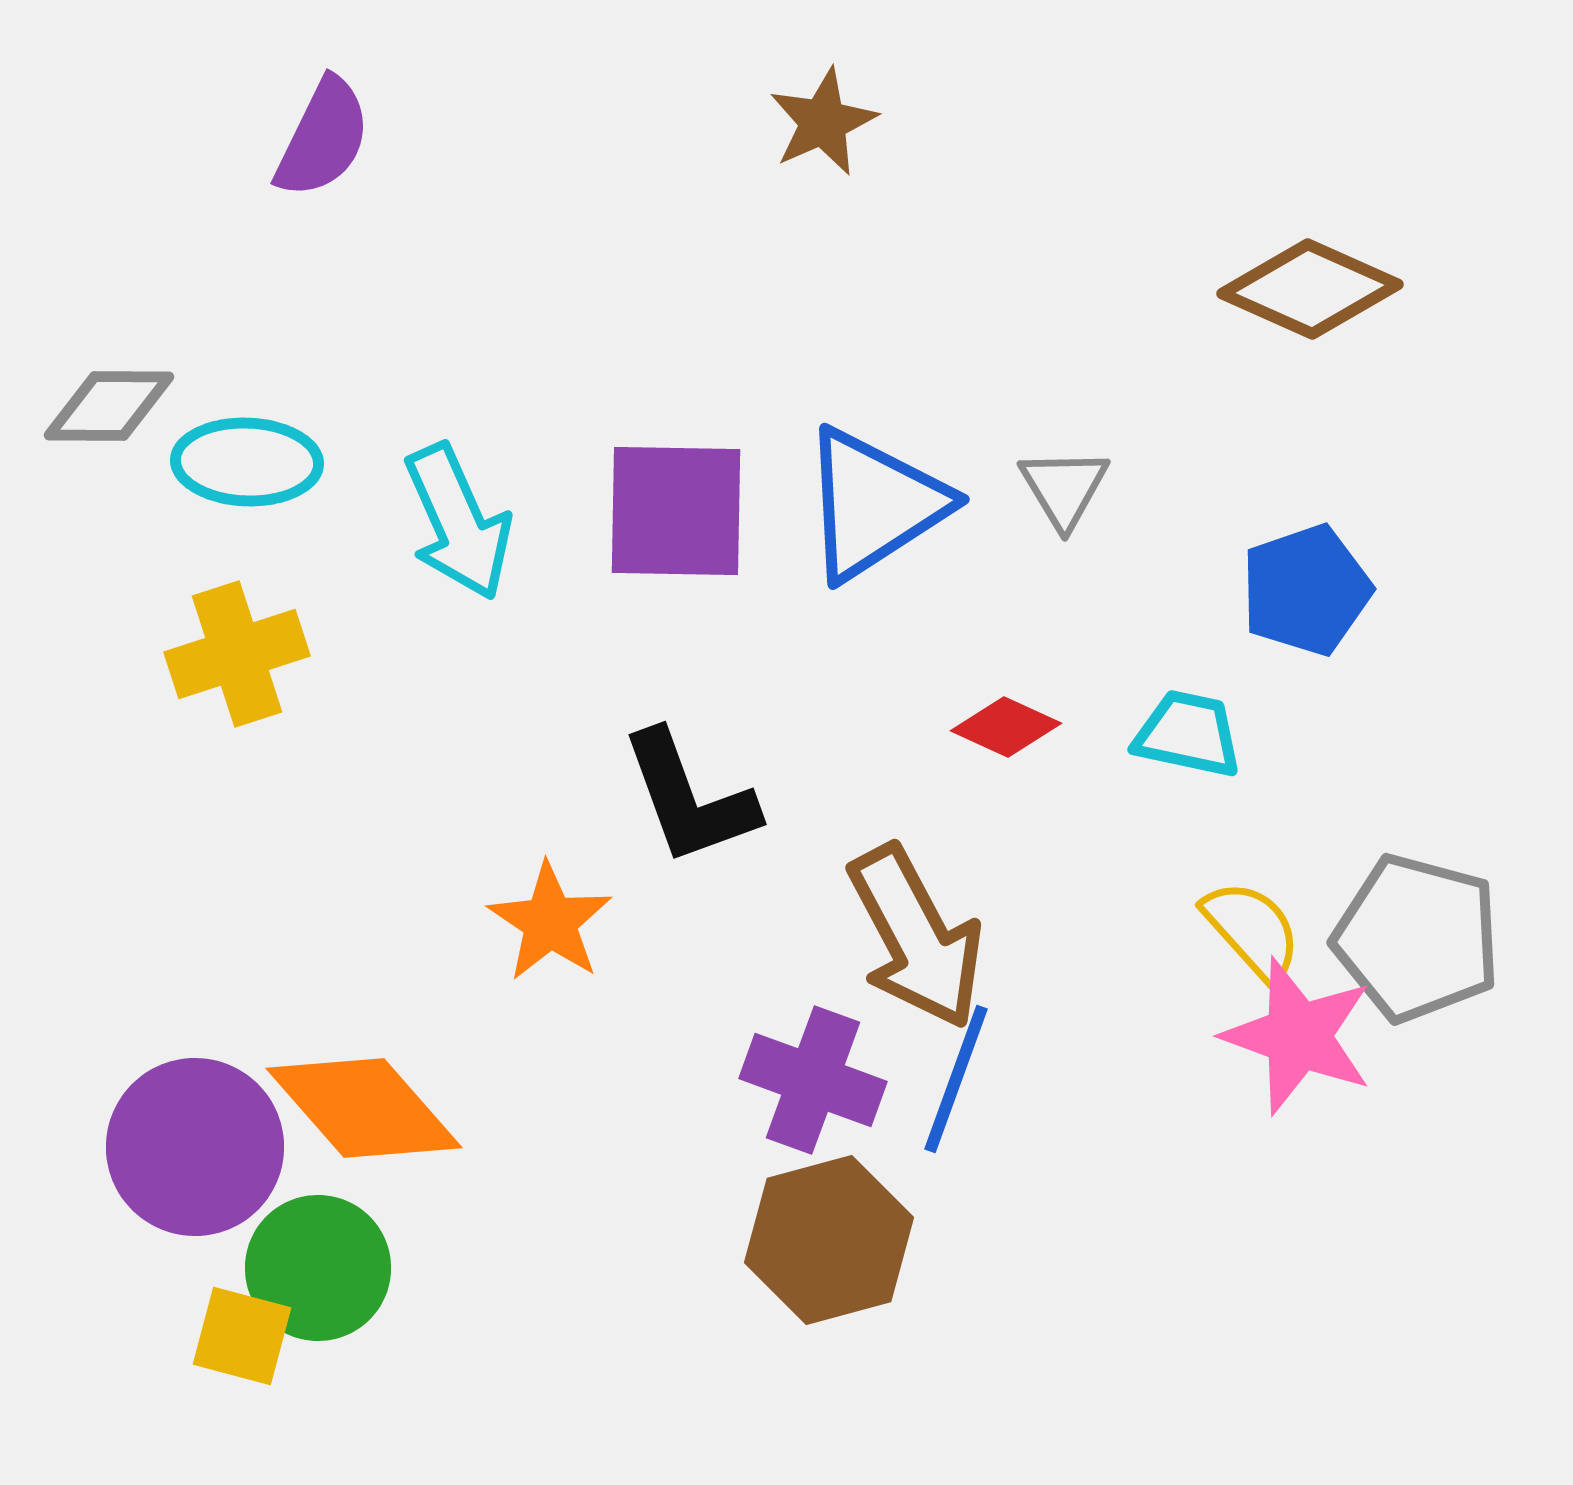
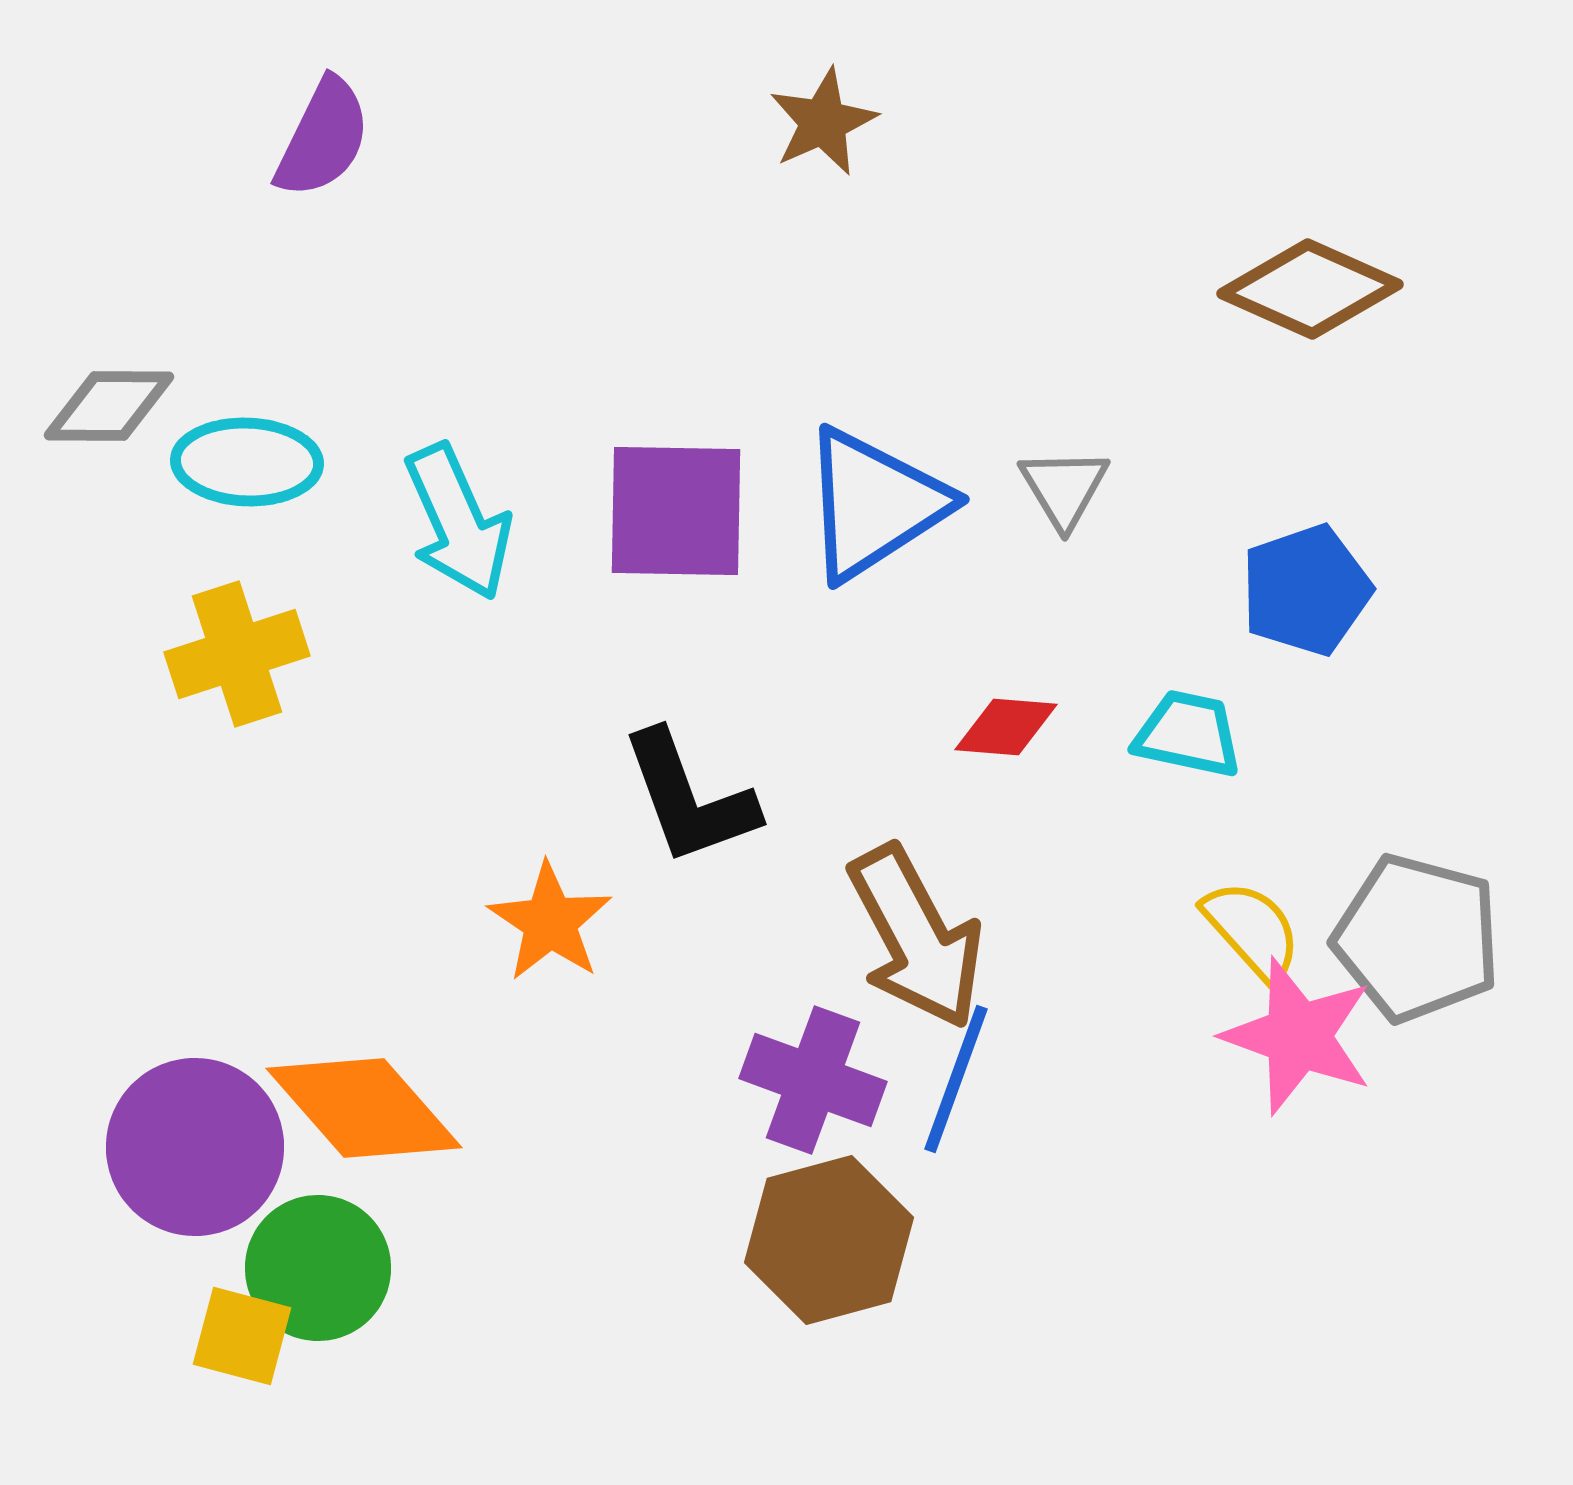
red diamond: rotated 20 degrees counterclockwise
